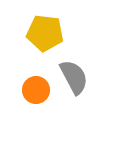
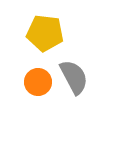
orange circle: moved 2 px right, 8 px up
